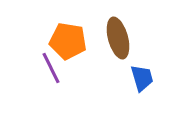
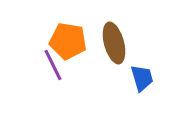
brown ellipse: moved 4 px left, 5 px down
purple line: moved 2 px right, 3 px up
